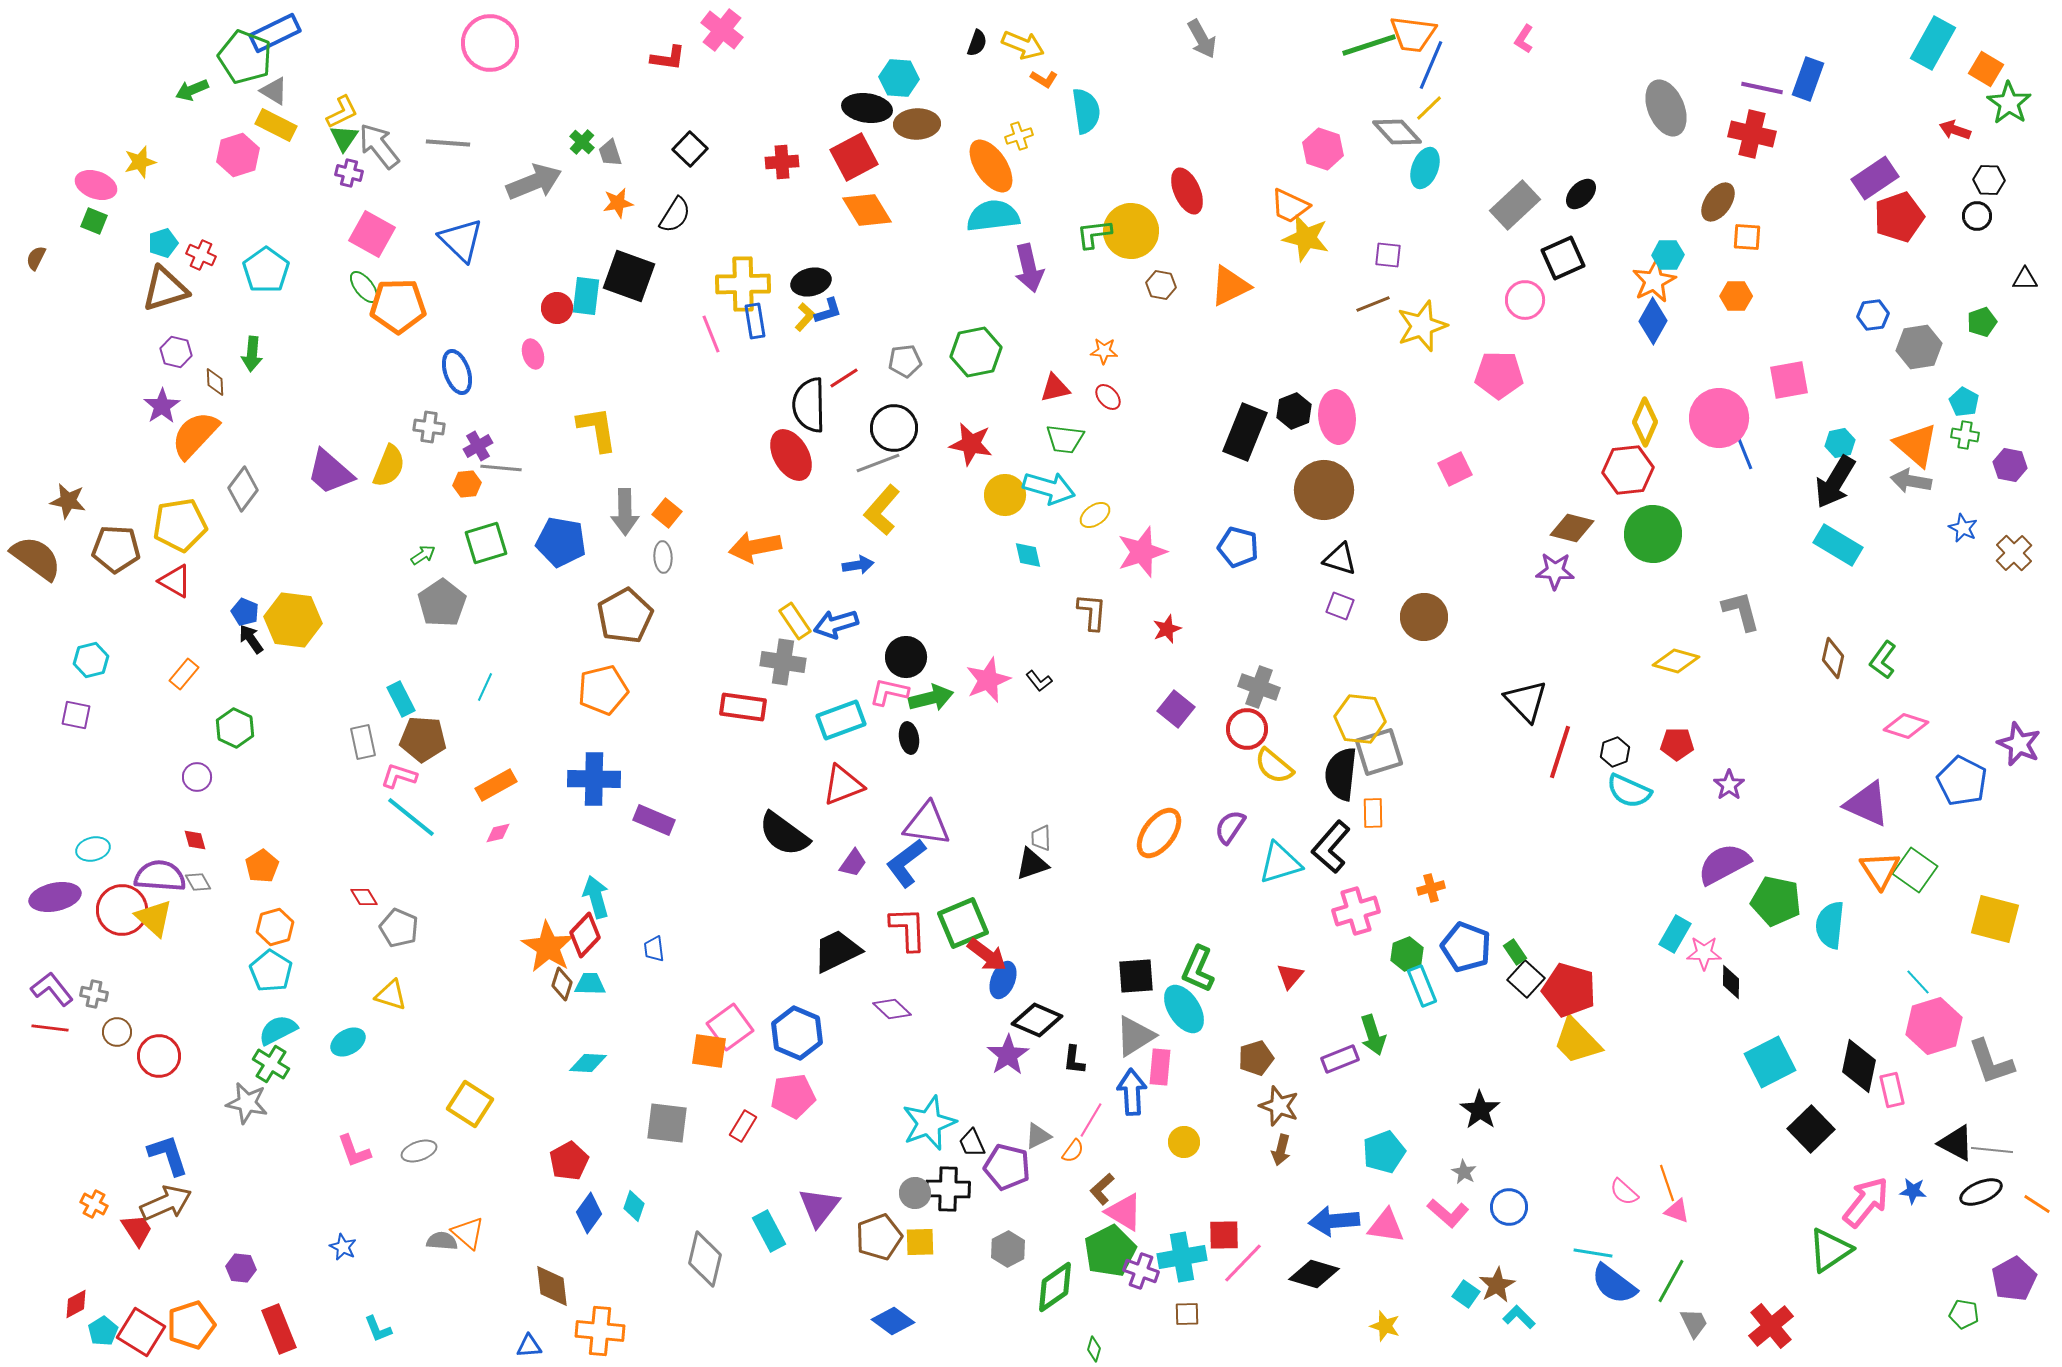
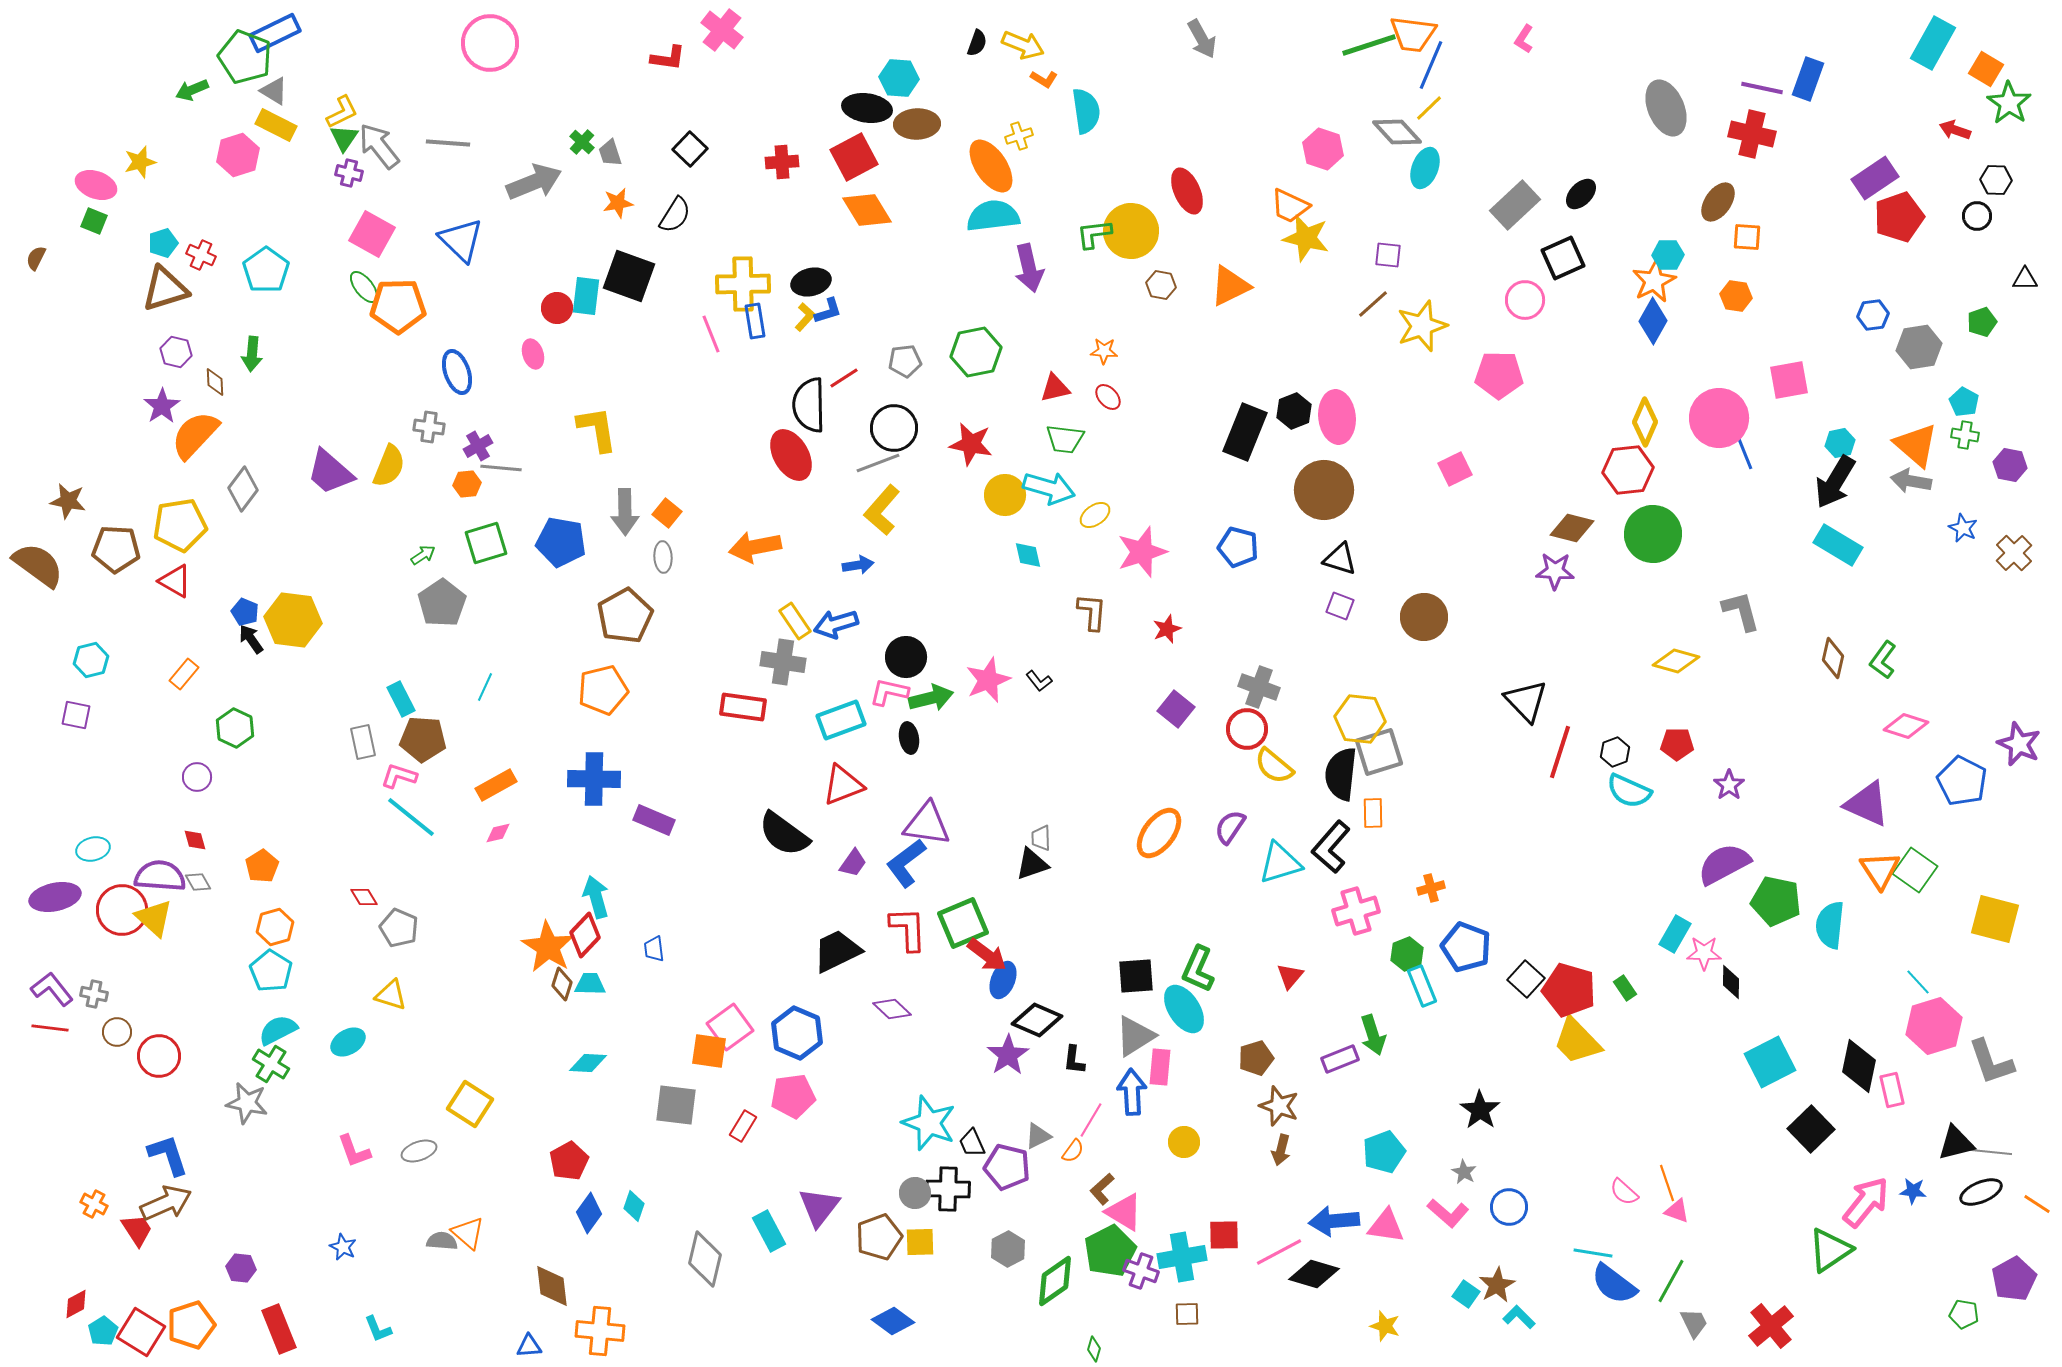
black hexagon at (1989, 180): moved 7 px right
orange hexagon at (1736, 296): rotated 8 degrees clockwise
brown line at (1373, 304): rotated 20 degrees counterclockwise
brown semicircle at (36, 558): moved 2 px right, 7 px down
green rectangle at (1515, 952): moved 110 px right, 36 px down
gray square at (667, 1123): moved 9 px right, 18 px up
cyan star at (929, 1123): rotated 30 degrees counterclockwise
black triangle at (1956, 1143): rotated 42 degrees counterclockwise
gray line at (1992, 1150): moved 1 px left, 2 px down
pink line at (1243, 1263): moved 36 px right, 11 px up; rotated 18 degrees clockwise
green diamond at (1055, 1287): moved 6 px up
